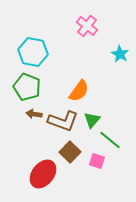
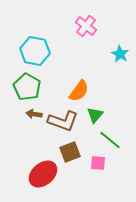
pink cross: moved 1 px left
cyan hexagon: moved 2 px right, 1 px up
green pentagon: rotated 8 degrees clockwise
green triangle: moved 3 px right, 5 px up
brown square: rotated 25 degrees clockwise
pink square: moved 1 px right, 2 px down; rotated 14 degrees counterclockwise
red ellipse: rotated 12 degrees clockwise
